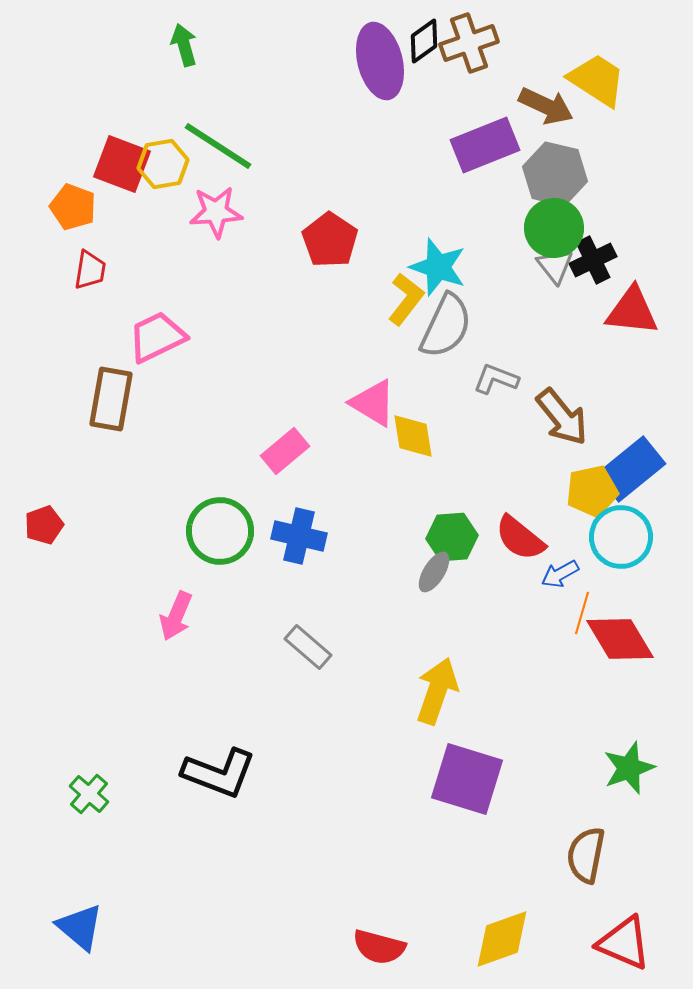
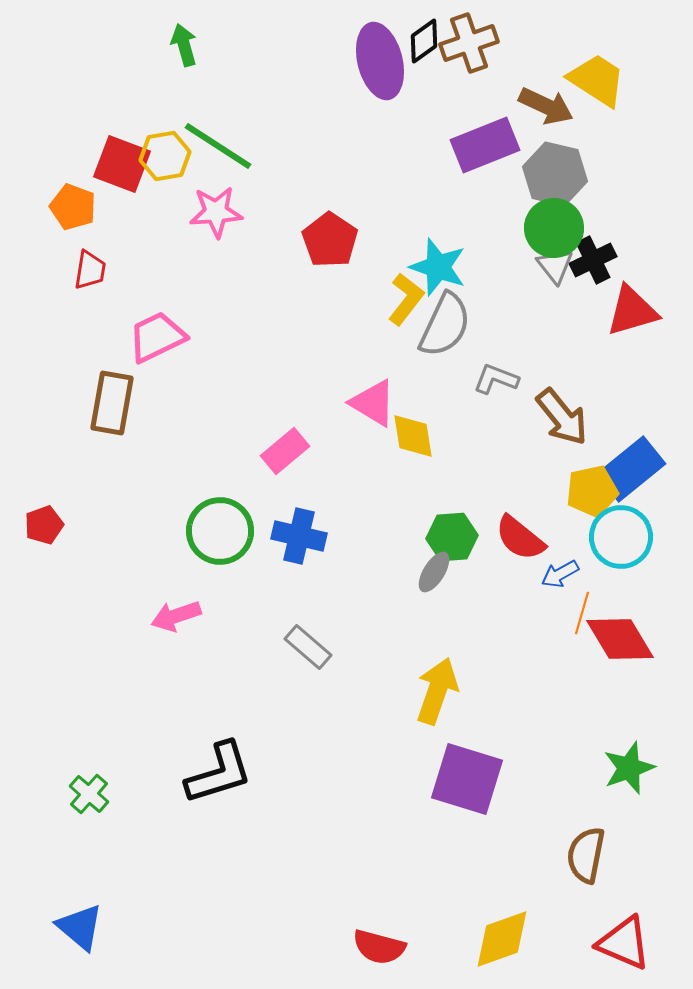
yellow hexagon at (163, 164): moved 2 px right, 8 px up
red triangle at (632, 311): rotated 22 degrees counterclockwise
gray semicircle at (446, 326): moved 1 px left, 1 px up
brown rectangle at (111, 399): moved 1 px right, 4 px down
pink arrow at (176, 616): rotated 48 degrees clockwise
black L-shape at (219, 773): rotated 38 degrees counterclockwise
